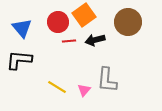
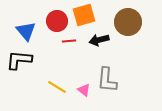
orange square: rotated 20 degrees clockwise
red circle: moved 1 px left, 1 px up
blue triangle: moved 4 px right, 3 px down
black arrow: moved 4 px right
pink triangle: rotated 32 degrees counterclockwise
